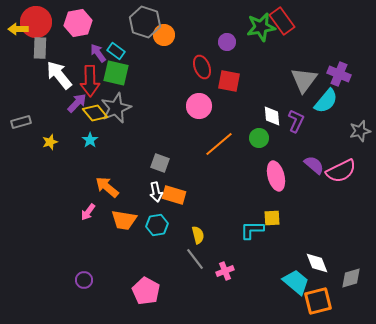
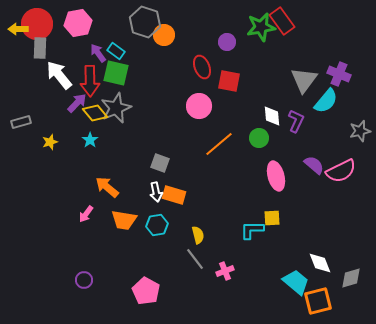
red circle at (36, 22): moved 1 px right, 2 px down
pink arrow at (88, 212): moved 2 px left, 2 px down
white diamond at (317, 263): moved 3 px right
